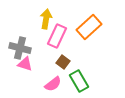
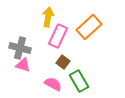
yellow arrow: moved 2 px right, 2 px up
pink rectangle: moved 1 px right
pink triangle: moved 2 px left, 1 px down
pink semicircle: rotated 114 degrees counterclockwise
